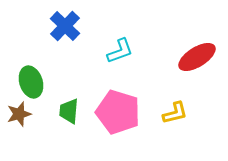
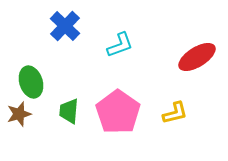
cyan L-shape: moved 6 px up
pink pentagon: rotated 18 degrees clockwise
